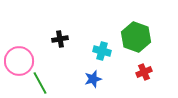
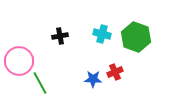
black cross: moved 3 px up
cyan cross: moved 17 px up
red cross: moved 29 px left
blue star: rotated 18 degrees clockwise
